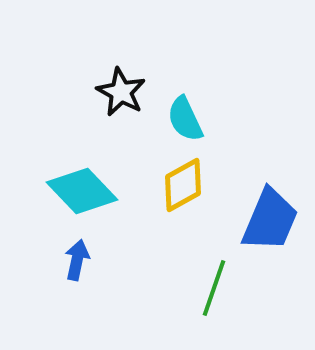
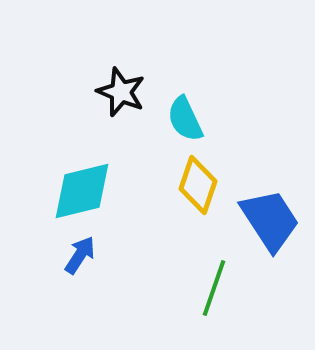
black star: rotated 6 degrees counterclockwise
yellow diamond: moved 15 px right; rotated 42 degrees counterclockwise
cyan diamond: rotated 60 degrees counterclockwise
blue trapezoid: rotated 56 degrees counterclockwise
blue arrow: moved 3 px right, 5 px up; rotated 21 degrees clockwise
